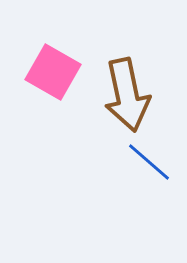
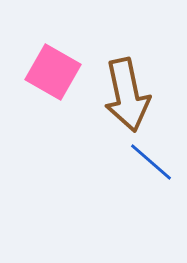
blue line: moved 2 px right
